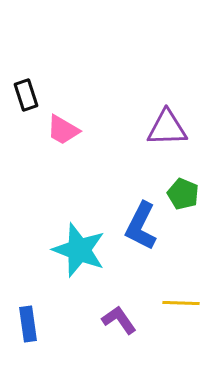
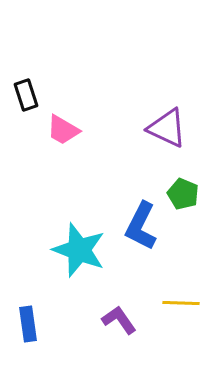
purple triangle: rotated 27 degrees clockwise
